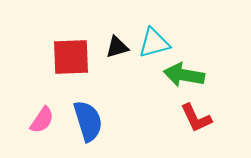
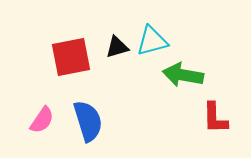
cyan triangle: moved 2 px left, 2 px up
red square: rotated 9 degrees counterclockwise
green arrow: moved 1 px left
red L-shape: moved 19 px right; rotated 24 degrees clockwise
